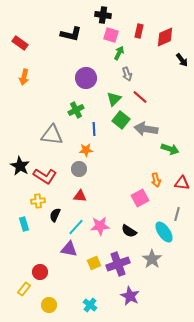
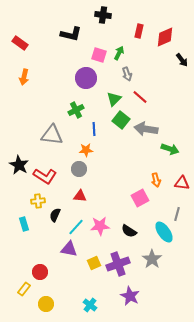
pink square at (111, 35): moved 12 px left, 20 px down
black star at (20, 166): moved 1 px left, 1 px up
yellow circle at (49, 305): moved 3 px left, 1 px up
